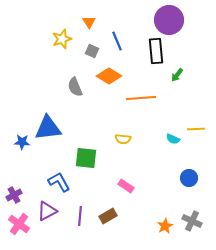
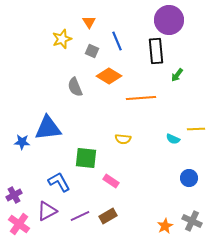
pink rectangle: moved 15 px left, 5 px up
purple line: rotated 60 degrees clockwise
